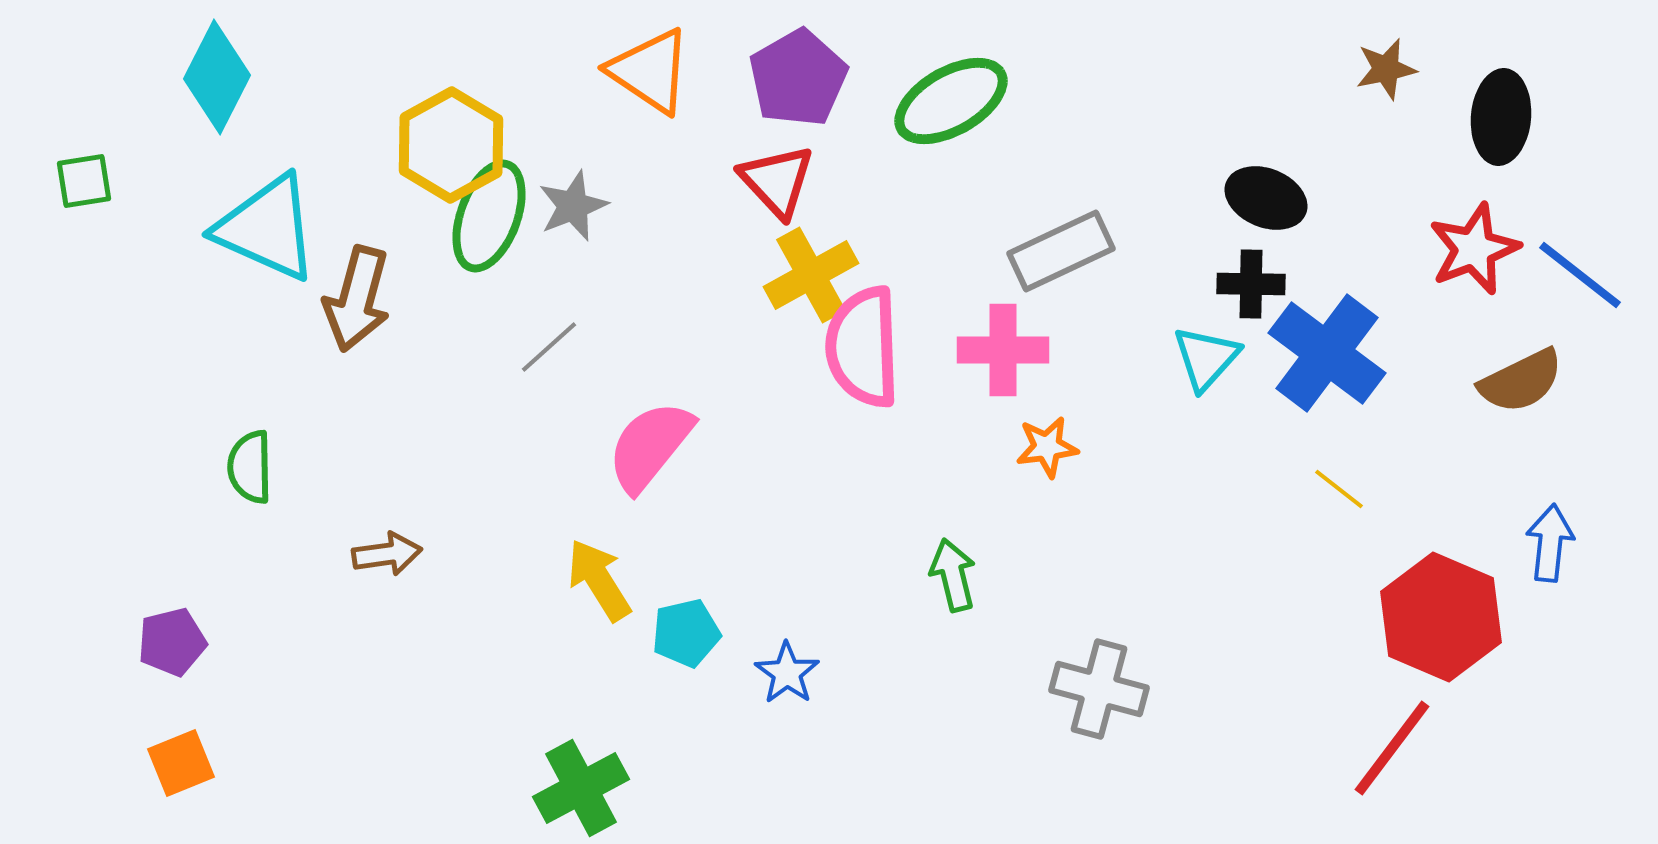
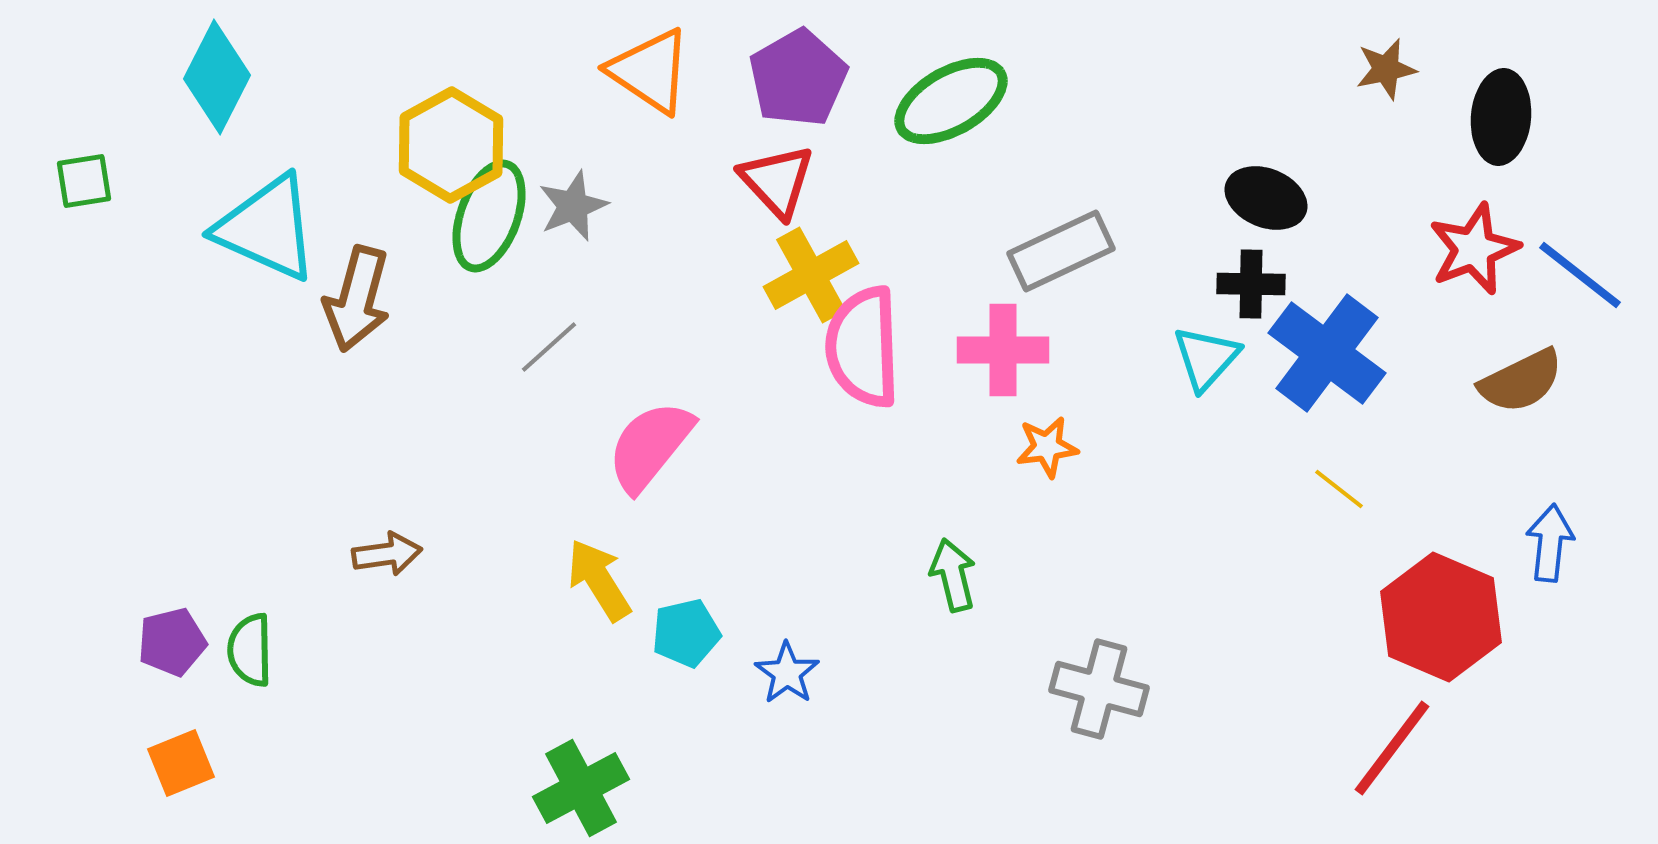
green semicircle at (250, 467): moved 183 px down
